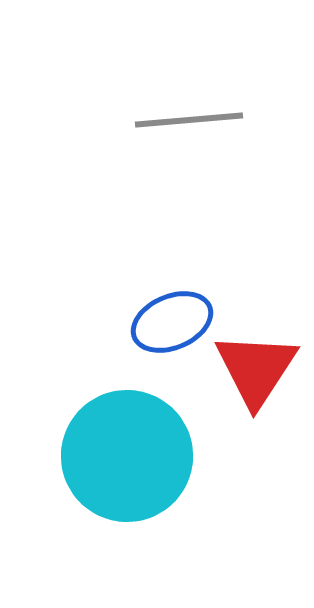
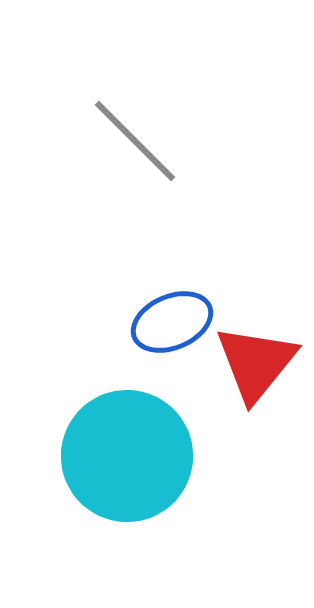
gray line: moved 54 px left, 21 px down; rotated 50 degrees clockwise
red triangle: moved 6 px up; rotated 6 degrees clockwise
